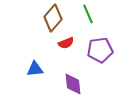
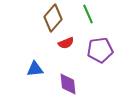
purple diamond: moved 5 px left
